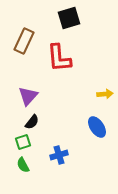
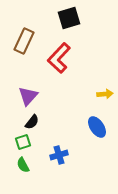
red L-shape: rotated 48 degrees clockwise
